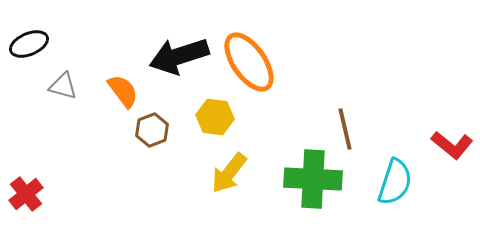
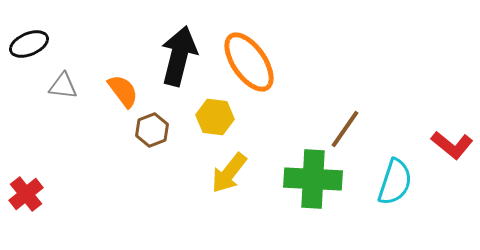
black arrow: rotated 122 degrees clockwise
gray triangle: rotated 8 degrees counterclockwise
brown line: rotated 48 degrees clockwise
